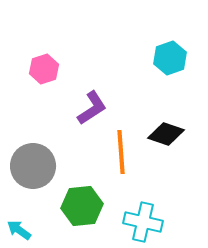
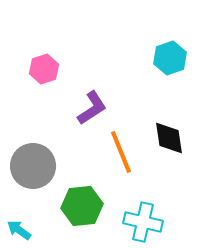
black diamond: moved 3 px right, 4 px down; rotated 63 degrees clockwise
orange line: rotated 18 degrees counterclockwise
